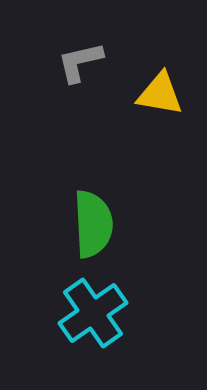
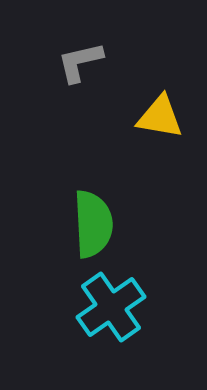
yellow triangle: moved 23 px down
cyan cross: moved 18 px right, 6 px up
